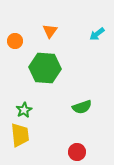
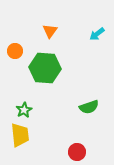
orange circle: moved 10 px down
green semicircle: moved 7 px right
